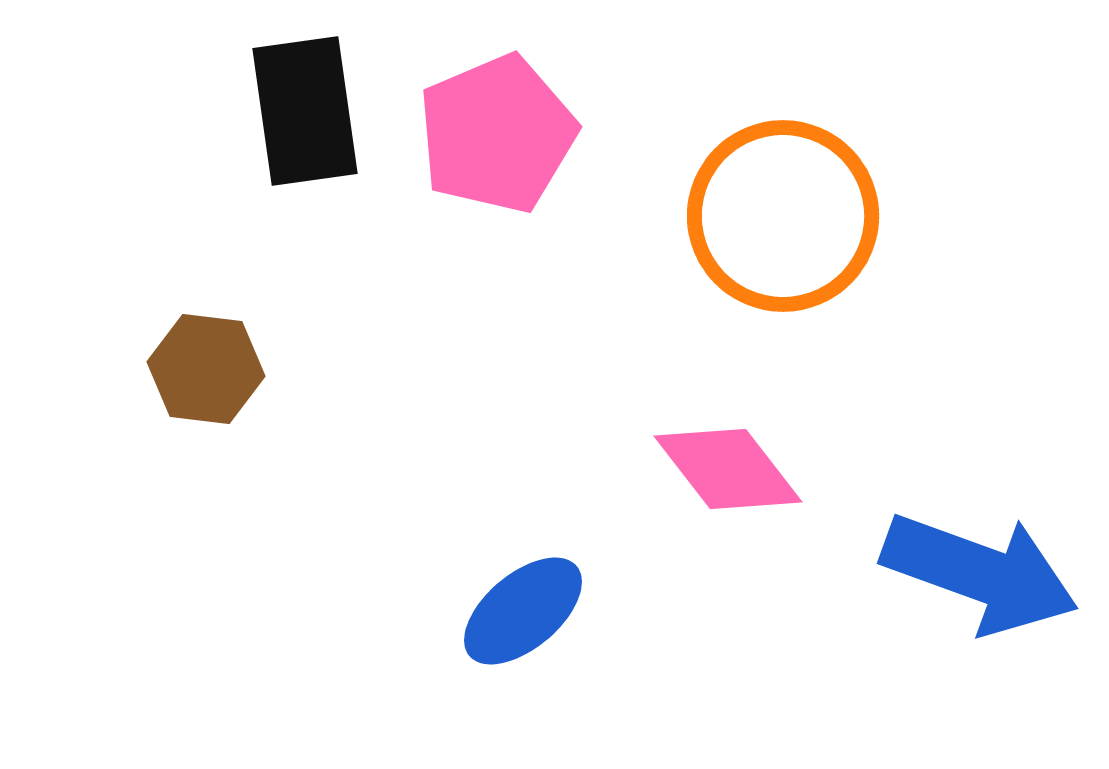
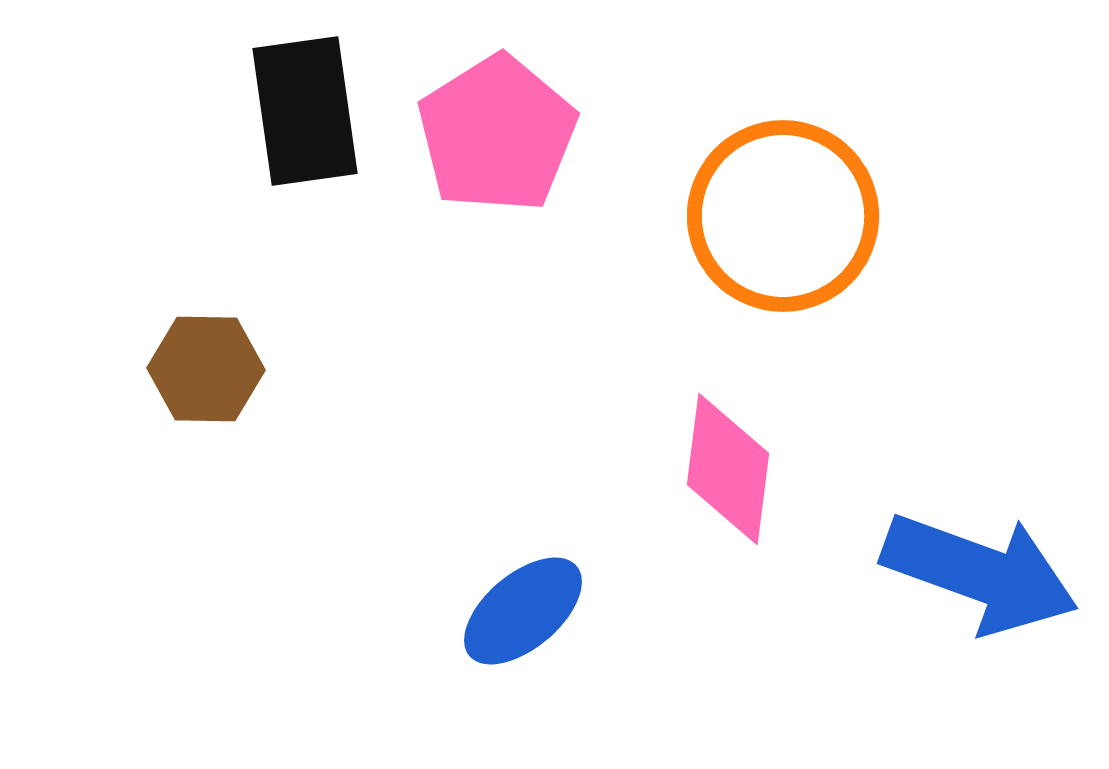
pink pentagon: rotated 9 degrees counterclockwise
brown hexagon: rotated 6 degrees counterclockwise
pink diamond: rotated 45 degrees clockwise
